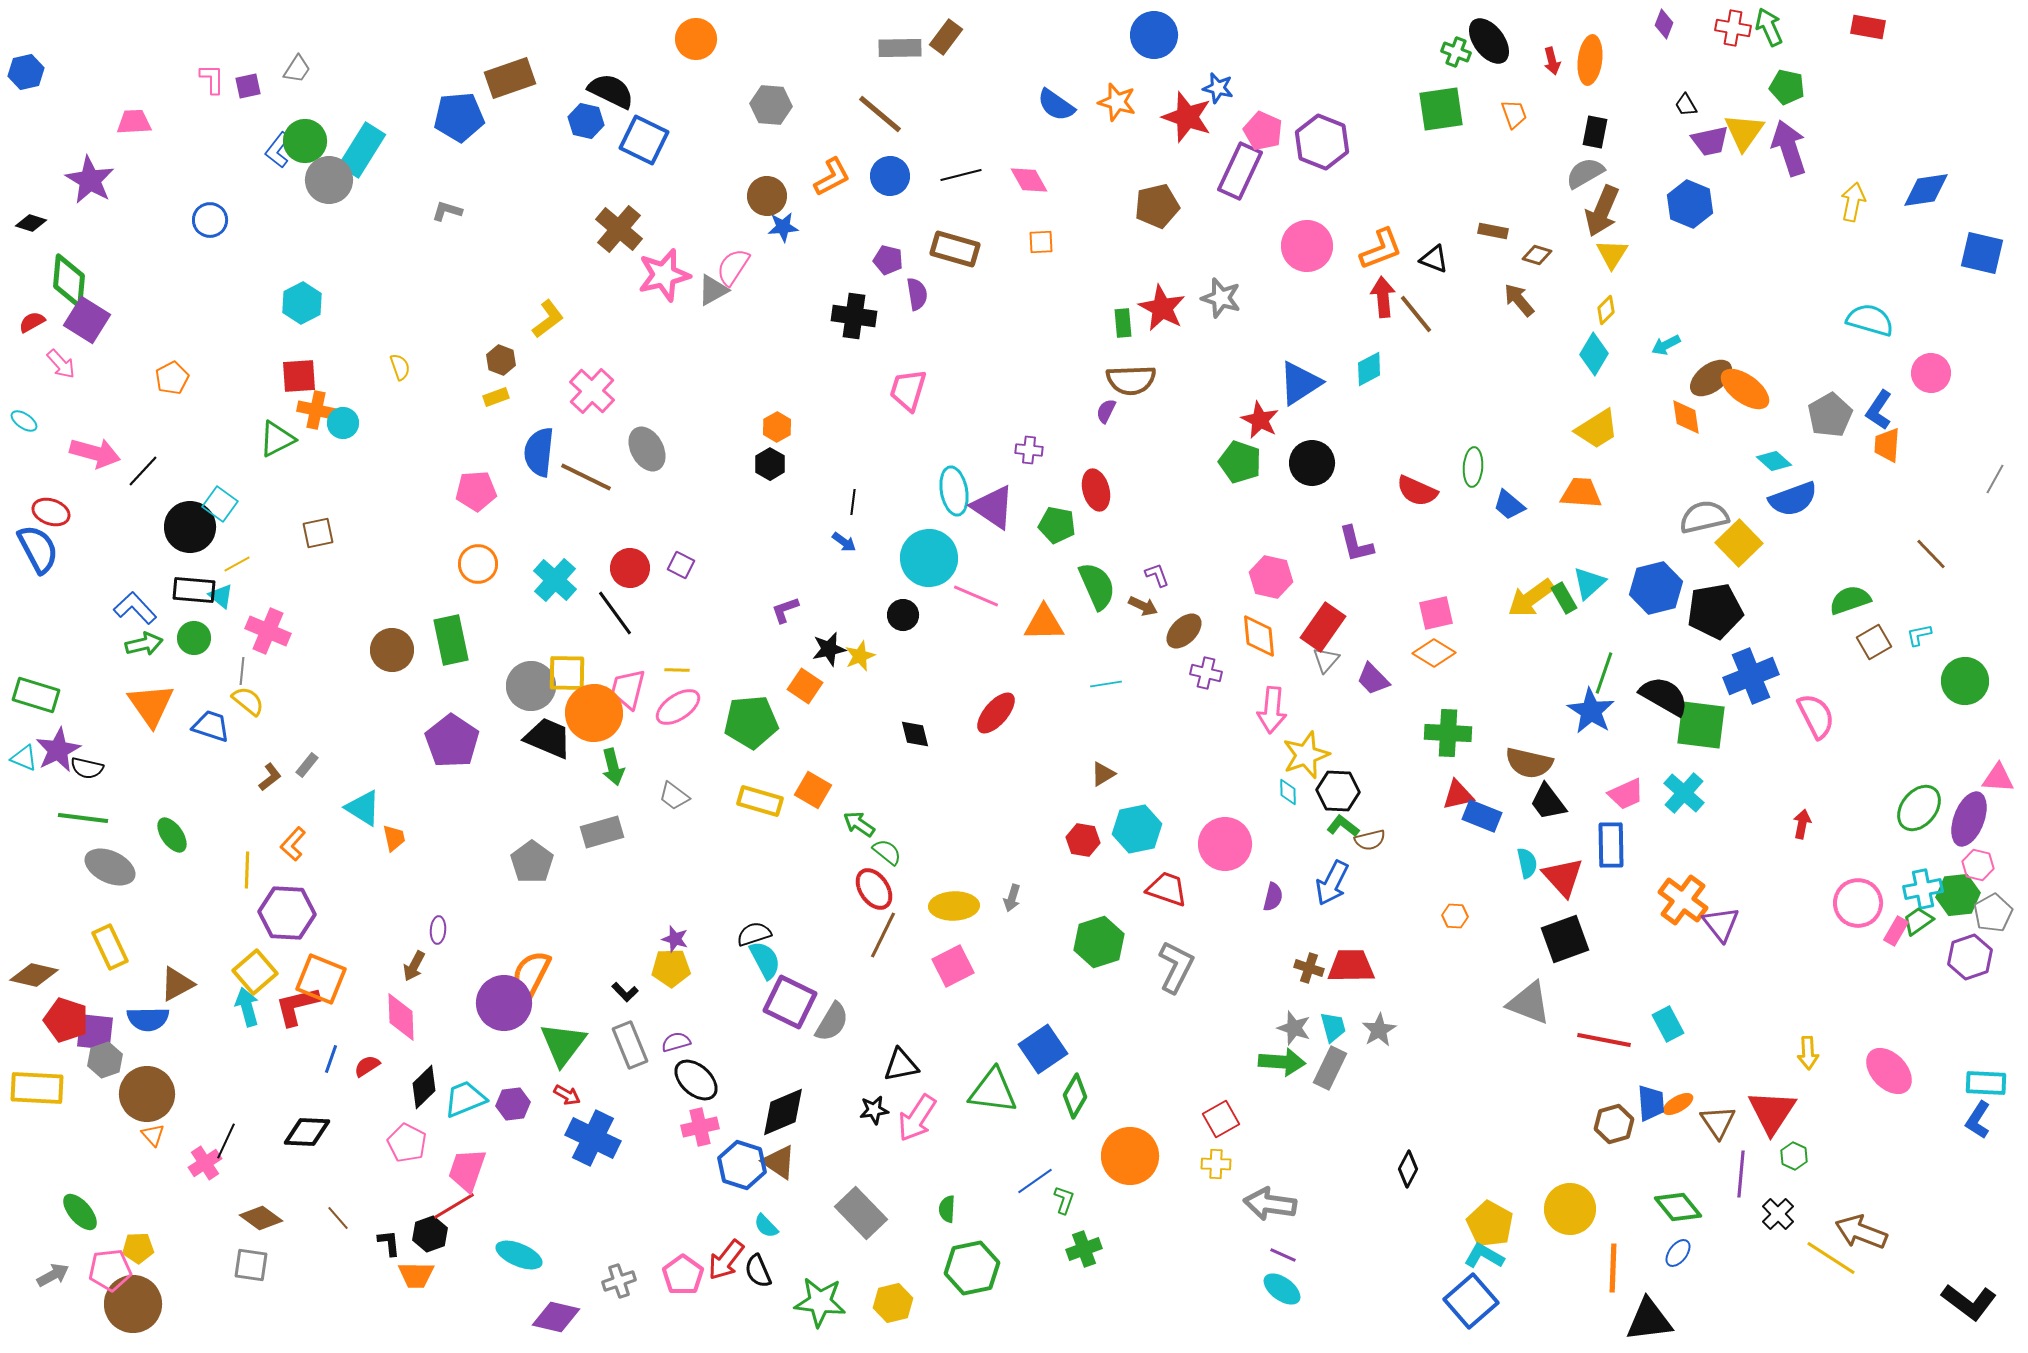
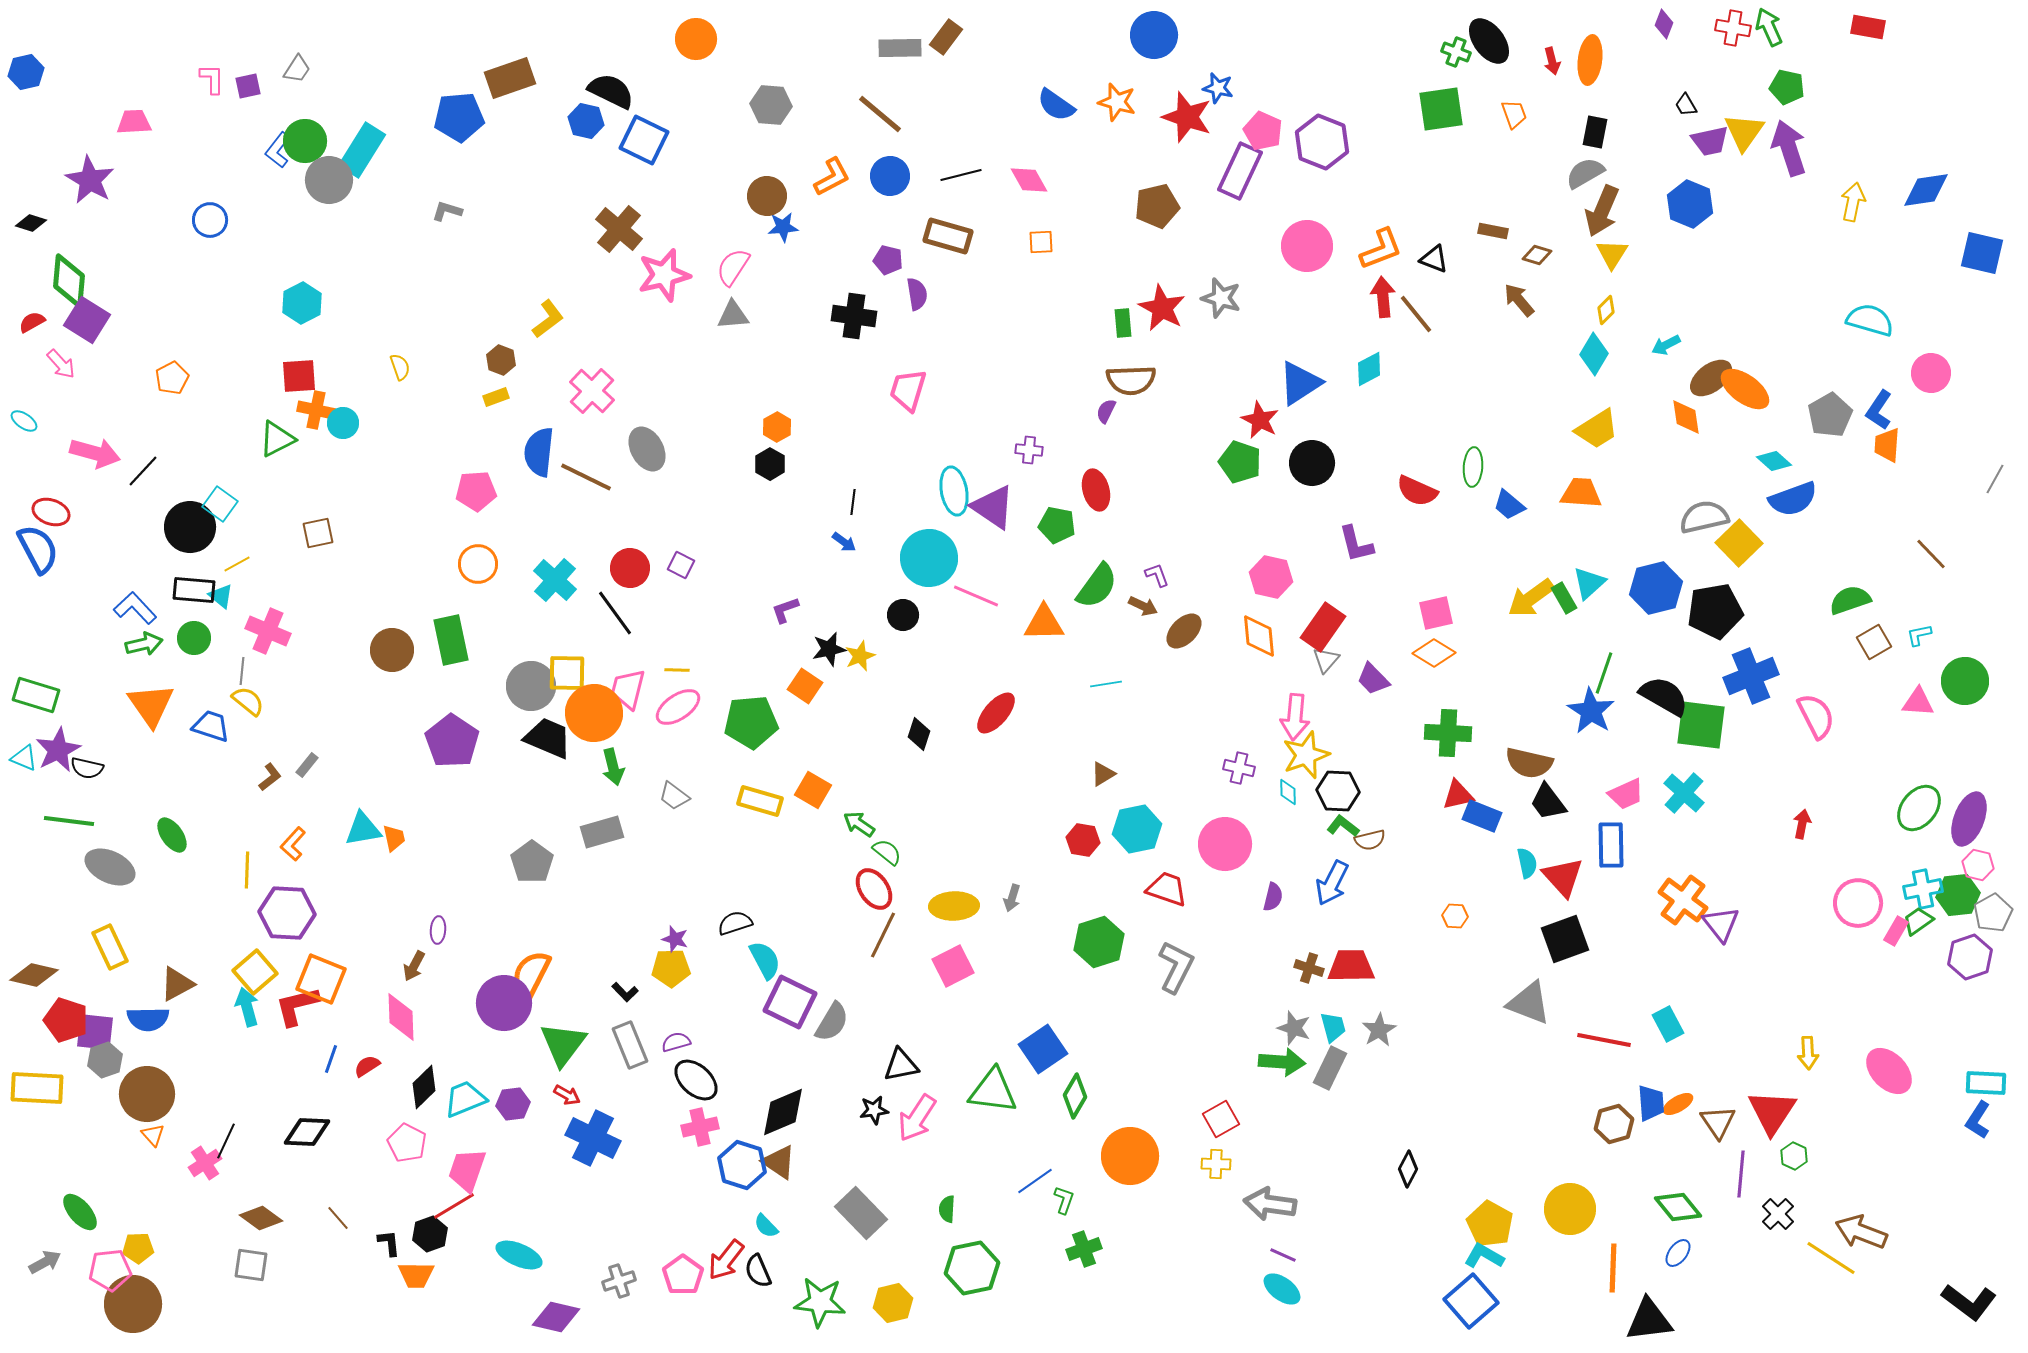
brown rectangle at (955, 249): moved 7 px left, 13 px up
gray triangle at (713, 290): moved 20 px right, 25 px down; rotated 24 degrees clockwise
green semicircle at (1097, 586): rotated 60 degrees clockwise
purple cross at (1206, 673): moved 33 px right, 95 px down
pink arrow at (1272, 710): moved 23 px right, 7 px down
black diamond at (915, 734): moved 4 px right; rotated 32 degrees clockwise
pink triangle at (1998, 778): moved 80 px left, 76 px up
cyan triangle at (363, 808): moved 21 px down; rotated 42 degrees counterclockwise
green line at (83, 818): moved 14 px left, 3 px down
black semicircle at (754, 934): moved 19 px left, 11 px up
gray arrow at (53, 1275): moved 8 px left, 13 px up
